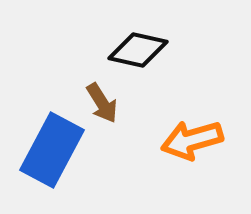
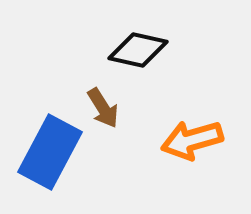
brown arrow: moved 1 px right, 5 px down
blue rectangle: moved 2 px left, 2 px down
